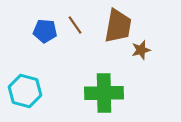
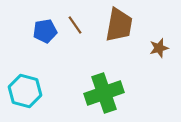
brown trapezoid: moved 1 px right, 1 px up
blue pentagon: rotated 15 degrees counterclockwise
brown star: moved 18 px right, 2 px up
green cross: rotated 18 degrees counterclockwise
